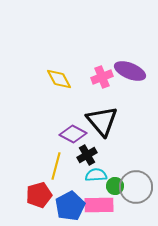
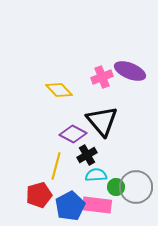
yellow diamond: moved 11 px down; rotated 16 degrees counterclockwise
green circle: moved 1 px right, 1 px down
pink rectangle: moved 2 px left; rotated 8 degrees clockwise
